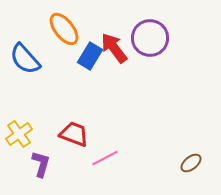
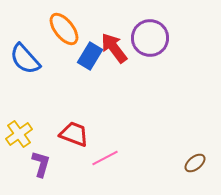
brown ellipse: moved 4 px right
